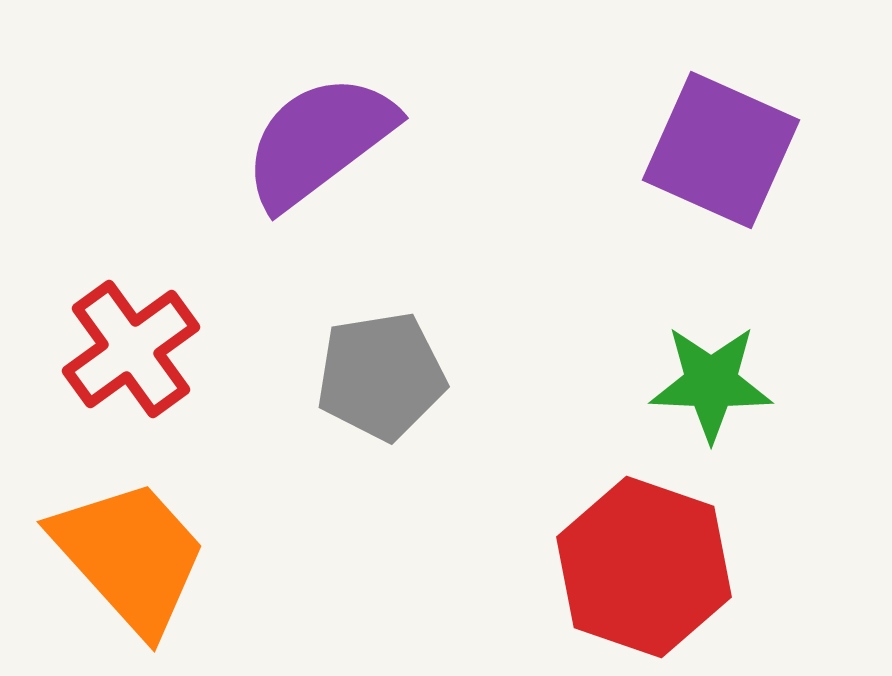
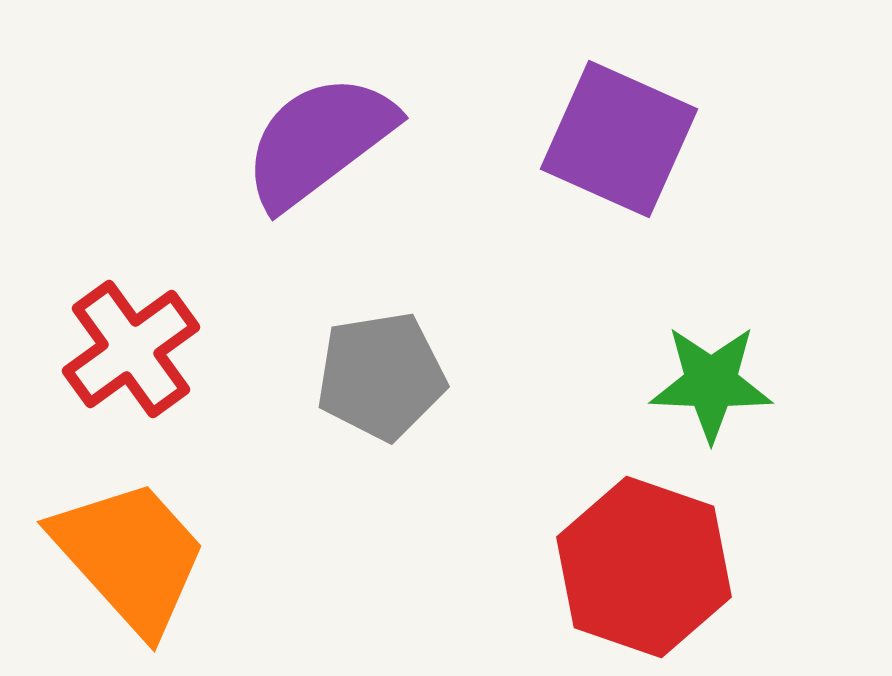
purple square: moved 102 px left, 11 px up
